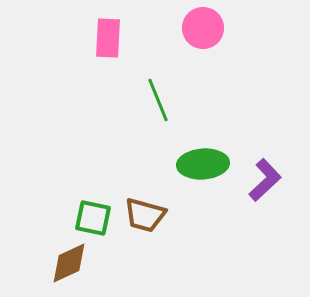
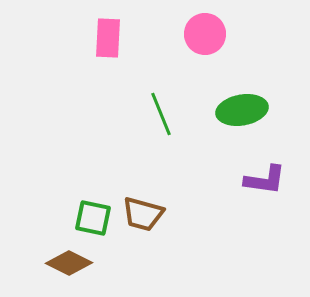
pink circle: moved 2 px right, 6 px down
green line: moved 3 px right, 14 px down
green ellipse: moved 39 px right, 54 px up; rotated 6 degrees counterclockwise
purple L-shape: rotated 51 degrees clockwise
brown trapezoid: moved 2 px left, 1 px up
brown diamond: rotated 51 degrees clockwise
